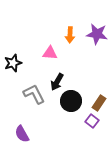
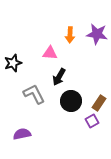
black arrow: moved 2 px right, 5 px up
purple square: rotated 24 degrees clockwise
purple semicircle: rotated 108 degrees clockwise
